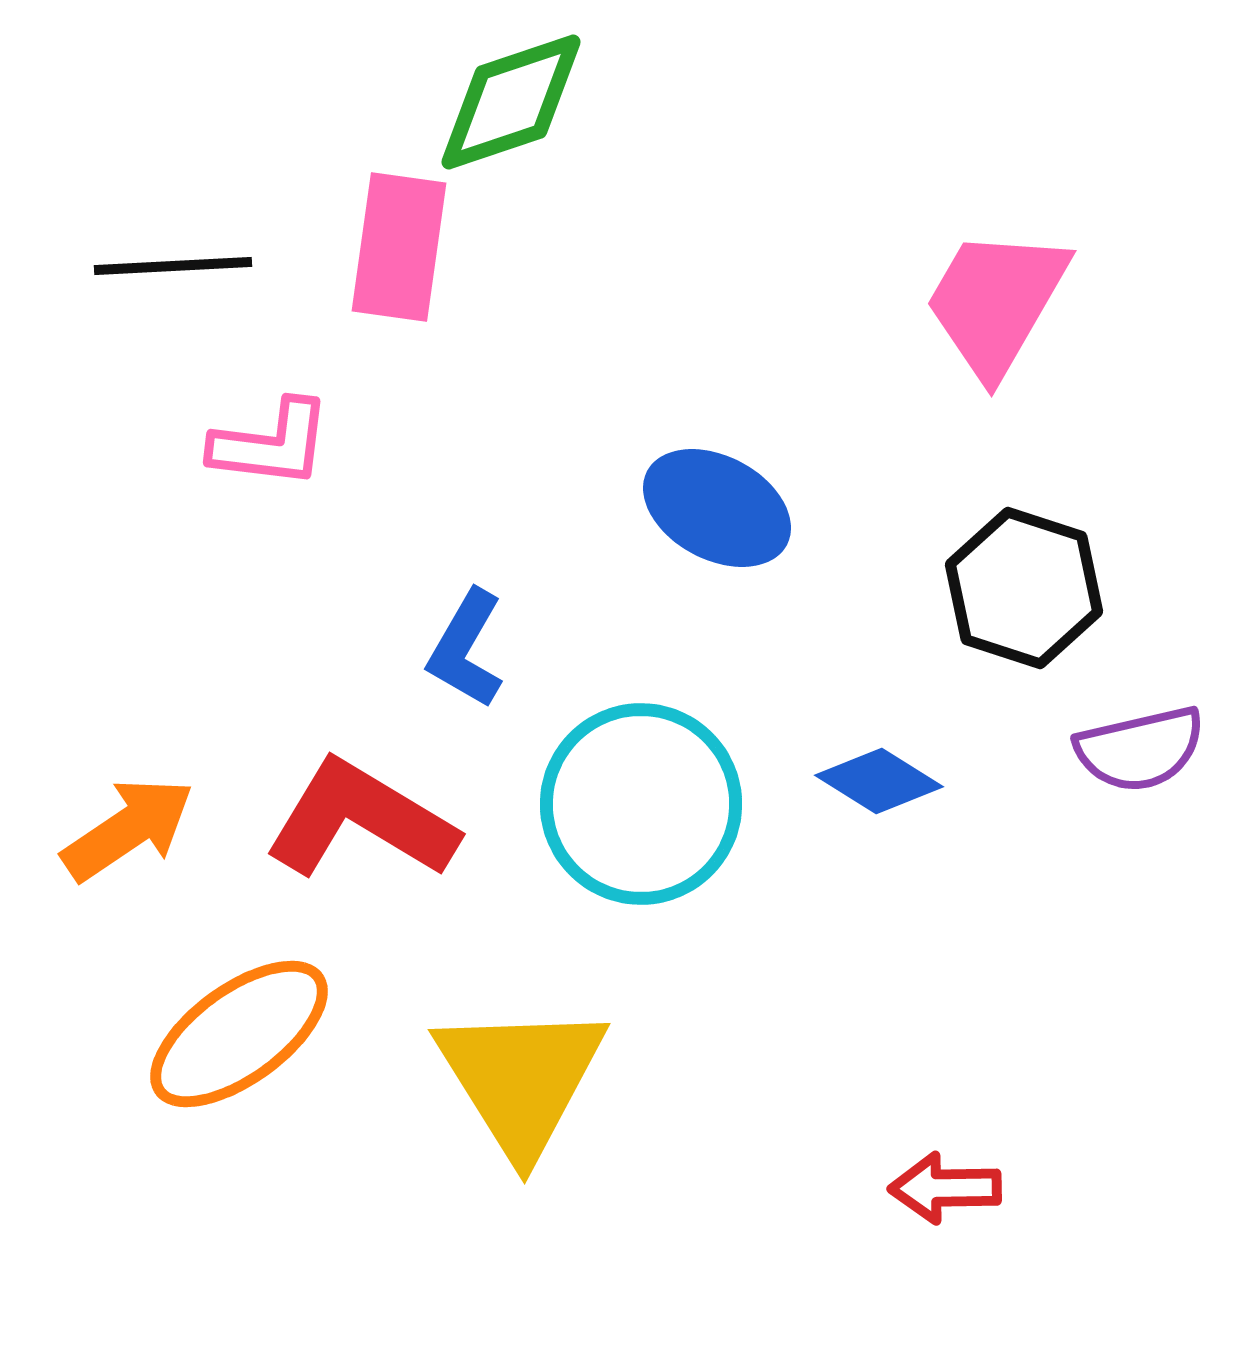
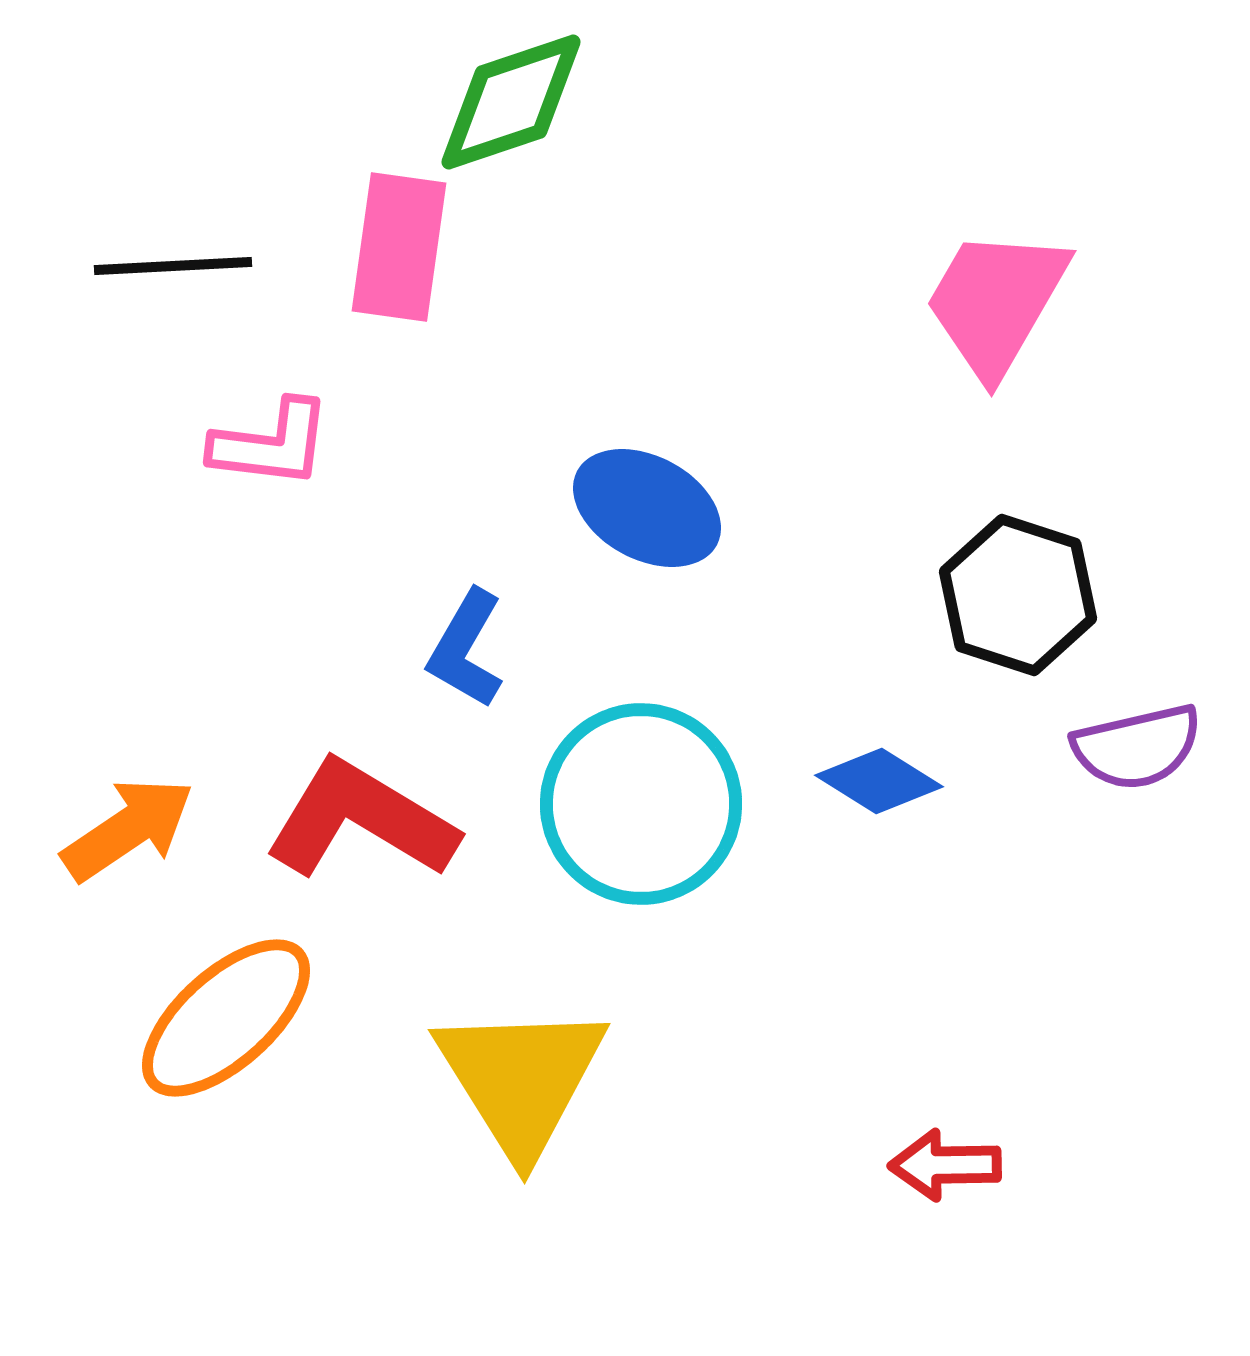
blue ellipse: moved 70 px left
black hexagon: moved 6 px left, 7 px down
purple semicircle: moved 3 px left, 2 px up
orange ellipse: moved 13 px left, 16 px up; rotated 6 degrees counterclockwise
red arrow: moved 23 px up
